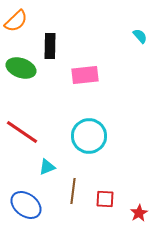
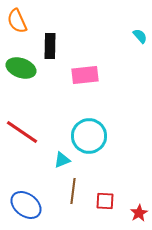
orange semicircle: moved 1 px right; rotated 110 degrees clockwise
cyan triangle: moved 15 px right, 7 px up
red square: moved 2 px down
